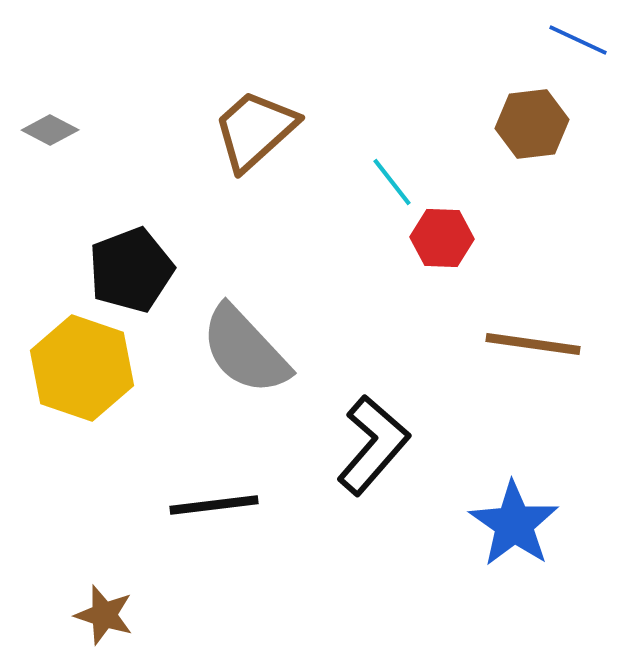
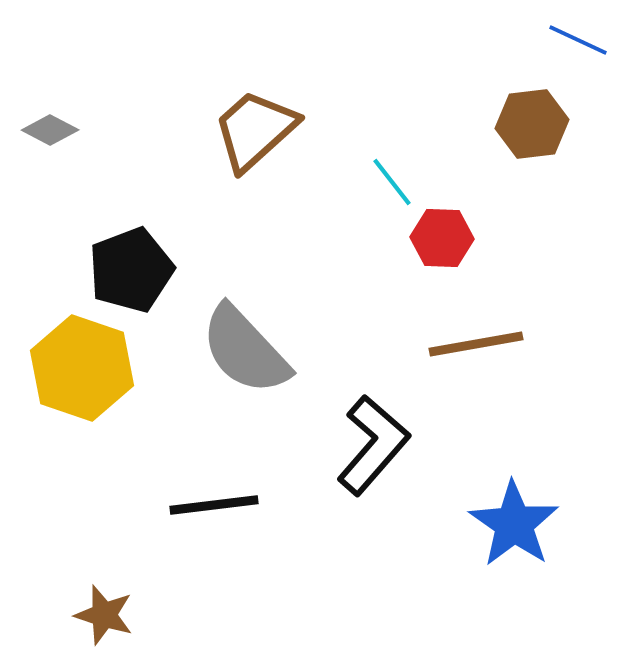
brown line: moved 57 px left; rotated 18 degrees counterclockwise
